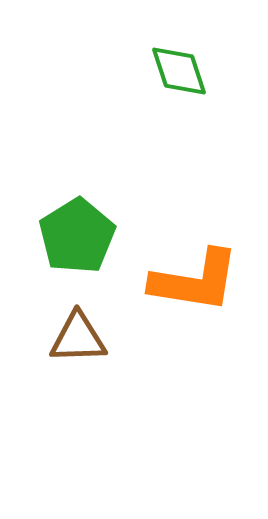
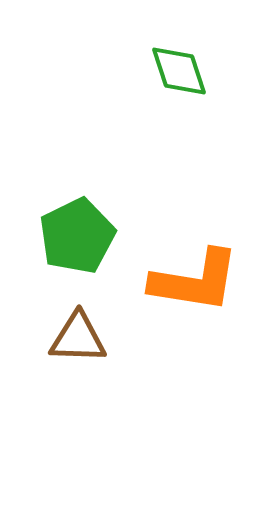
green pentagon: rotated 6 degrees clockwise
brown triangle: rotated 4 degrees clockwise
